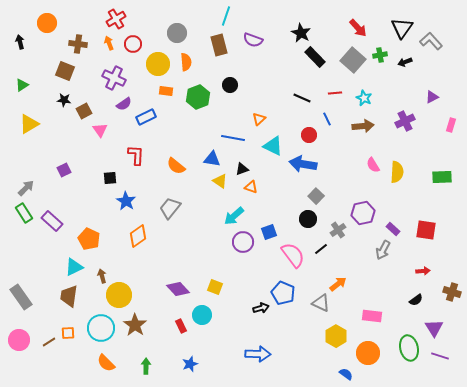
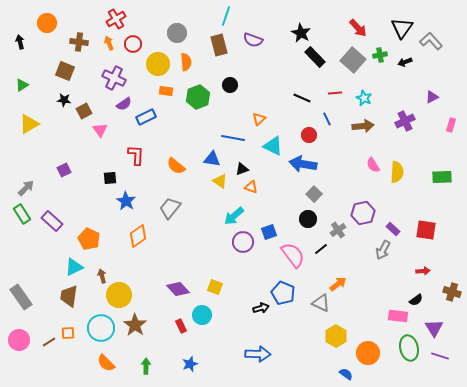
brown cross at (78, 44): moved 1 px right, 2 px up
gray square at (316, 196): moved 2 px left, 2 px up
green rectangle at (24, 213): moved 2 px left, 1 px down
pink rectangle at (372, 316): moved 26 px right
